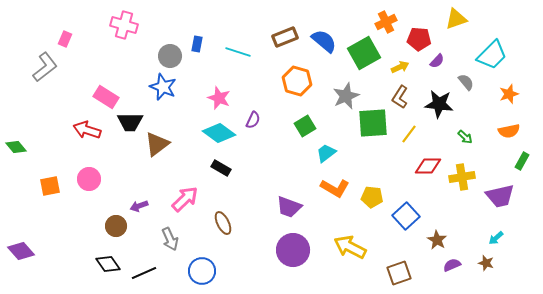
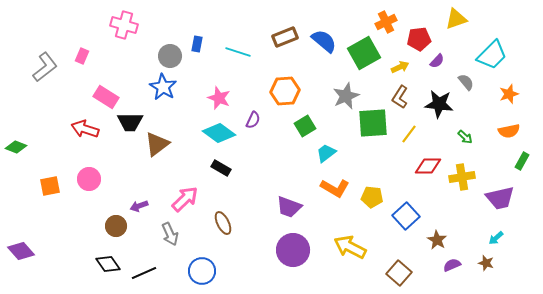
pink rectangle at (65, 39): moved 17 px right, 17 px down
red pentagon at (419, 39): rotated 10 degrees counterclockwise
orange hexagon at (297, 81): moved 12 px left, 10 px down; rotated 20 degrees counterclockwise
blue star at (163, 87): rotated 8 degrees clockwise
red arrow at (87, 130): moved 2 px left, 1 px up
green diamond at (16, 147): rotated 30 degrees counterclockwise
purple trapezoid at (500, 196): moved 2 px down
gray arrow at (170, 239): moved 5 px up
brown square at (399, 273): rotated 30 degrees counterclockwise
